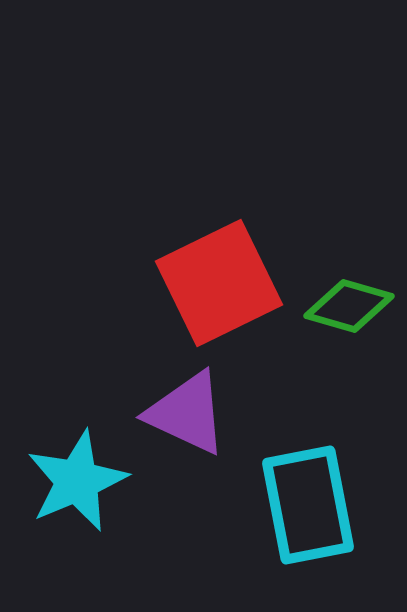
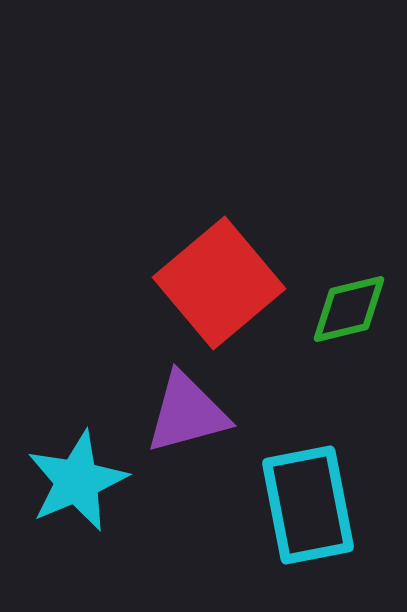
red square: rotated 14 degrees counterclockwise
green diamond: moved 3 px down; rotated 30 degrees counterclockwise
purple triangle: rotated 40 degrees counterclockwise
